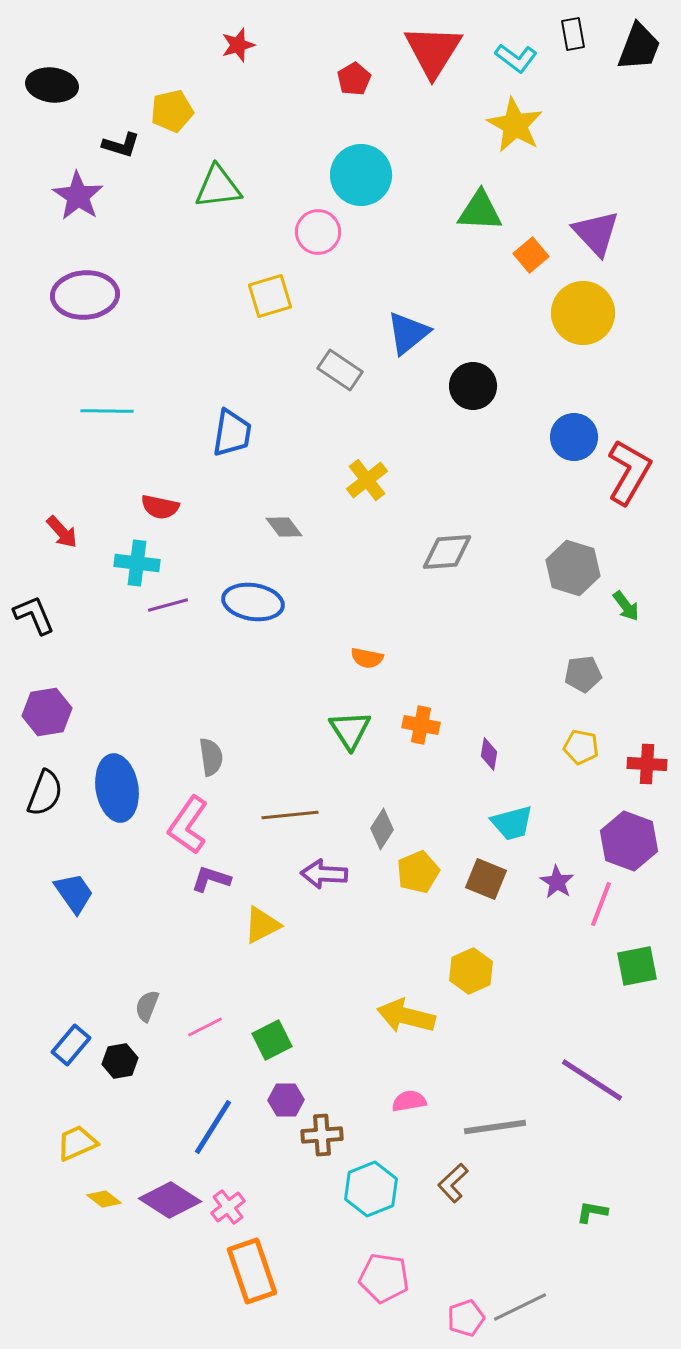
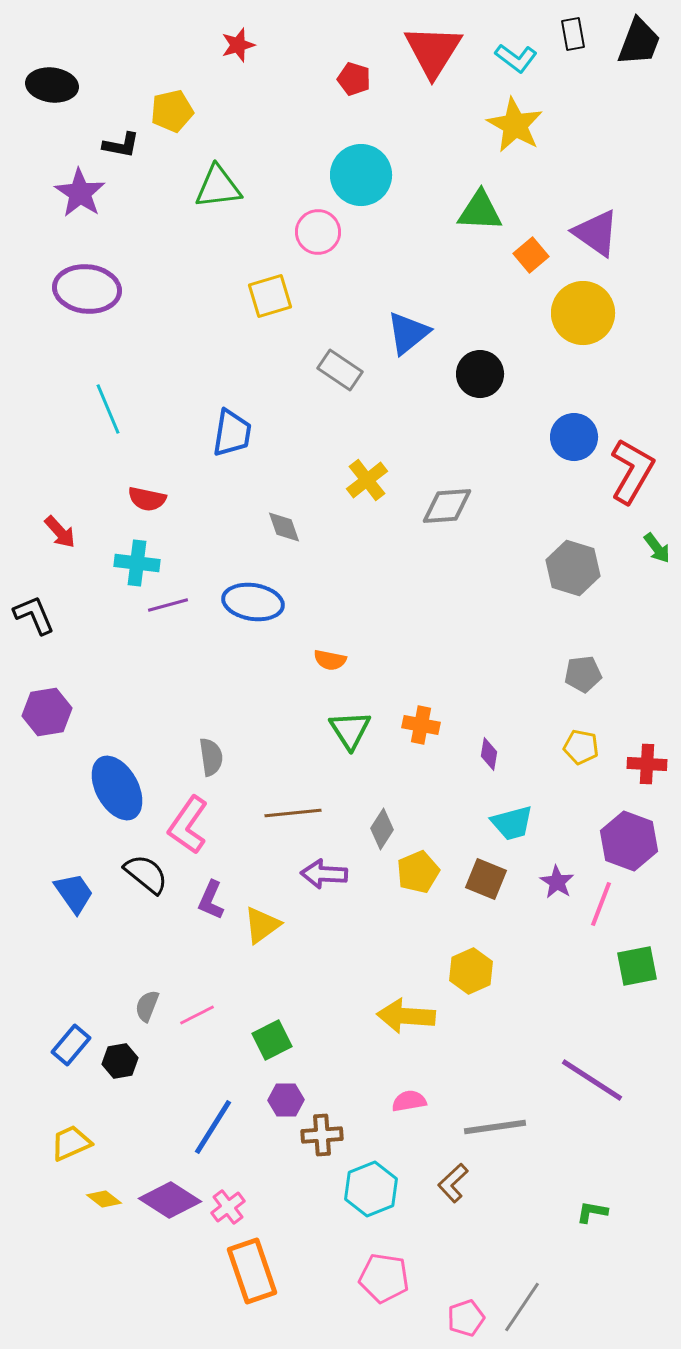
black trapezoid at (639, 47): moved 5 px up
red pentagon at (354, 79): rotated 24 degrees counterclockwise
black L-shape at (121, 145): rotated 6 degrees counterclockwise
purple star at (78, 196): moved 2 px right, 3 px up
purple triangle at (596, 233): rotated 12 degrees counterclockwise
purple ellipse at (85, 295): moved 2 px right, 6 px up; rotated 10 degrees clockwise
black circle at (473, 386): moved 7 px right, 12 px up
cyan line at (107, 411): moved 1 px right, 2 px up; rotated 66 degrees clockwise
red L-shape at (629, 472): moved 3 px right, 1 px up
red semicircle at (160, 507): moved 13 px left, 8 px up
gray diamond at (284, 527): rotated 18 degrees clockwise
red arrow at (62, 532): moved 2 px left
gray diamond at (447, 552): moved 46 px up
green arrow at (626, 606): moved 31 px right, 58 px up
orange semicircle at (367, 658): moved 37 px left, 2 px down
blue ellipse at (117, 788): rotated 20 degrees counterclockwise
black semicircle at (45, 793): moved 101 px right, 81 px down; rotated 72 degrees counterclockwise
brown line at (290, 815): moved 3 px right, 2 px up
purple L-shape at (211, 879): moved 21 px down; rotated 84 degrees counterclockwise
yellow triangle at (262, 925): rotated 9 degrees counterclockwise
yellow arrow at (406, 1016): rotated 10 degrees counterclockwise
pink line at (205, 1027): moved 8 px left, 12 px up
yellow trapezoid at (77, 1143): moved 6 px left
gray line at (520, 1307): moved 2 px right; rotated 30 degrees counterclockwise
